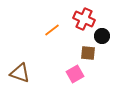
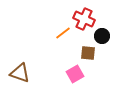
orange line: moved 11 px right, 3 px down
